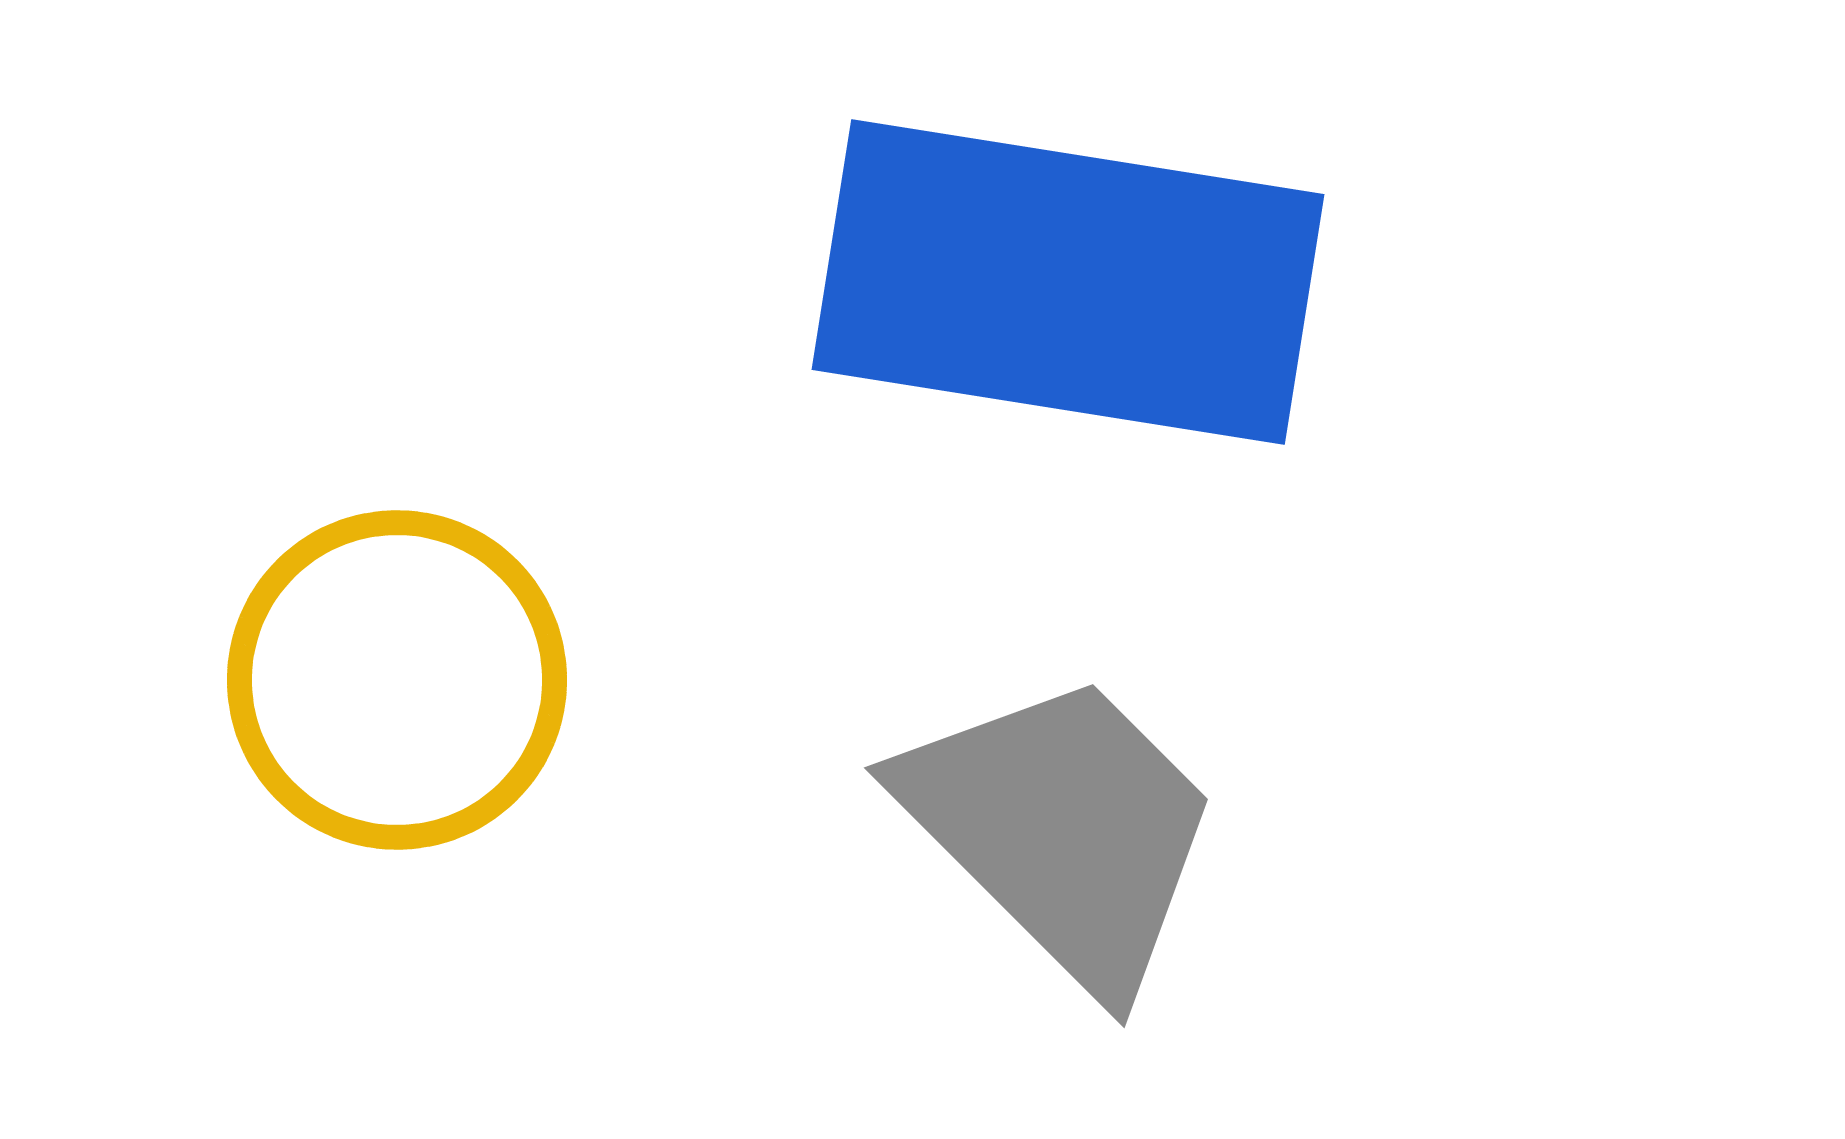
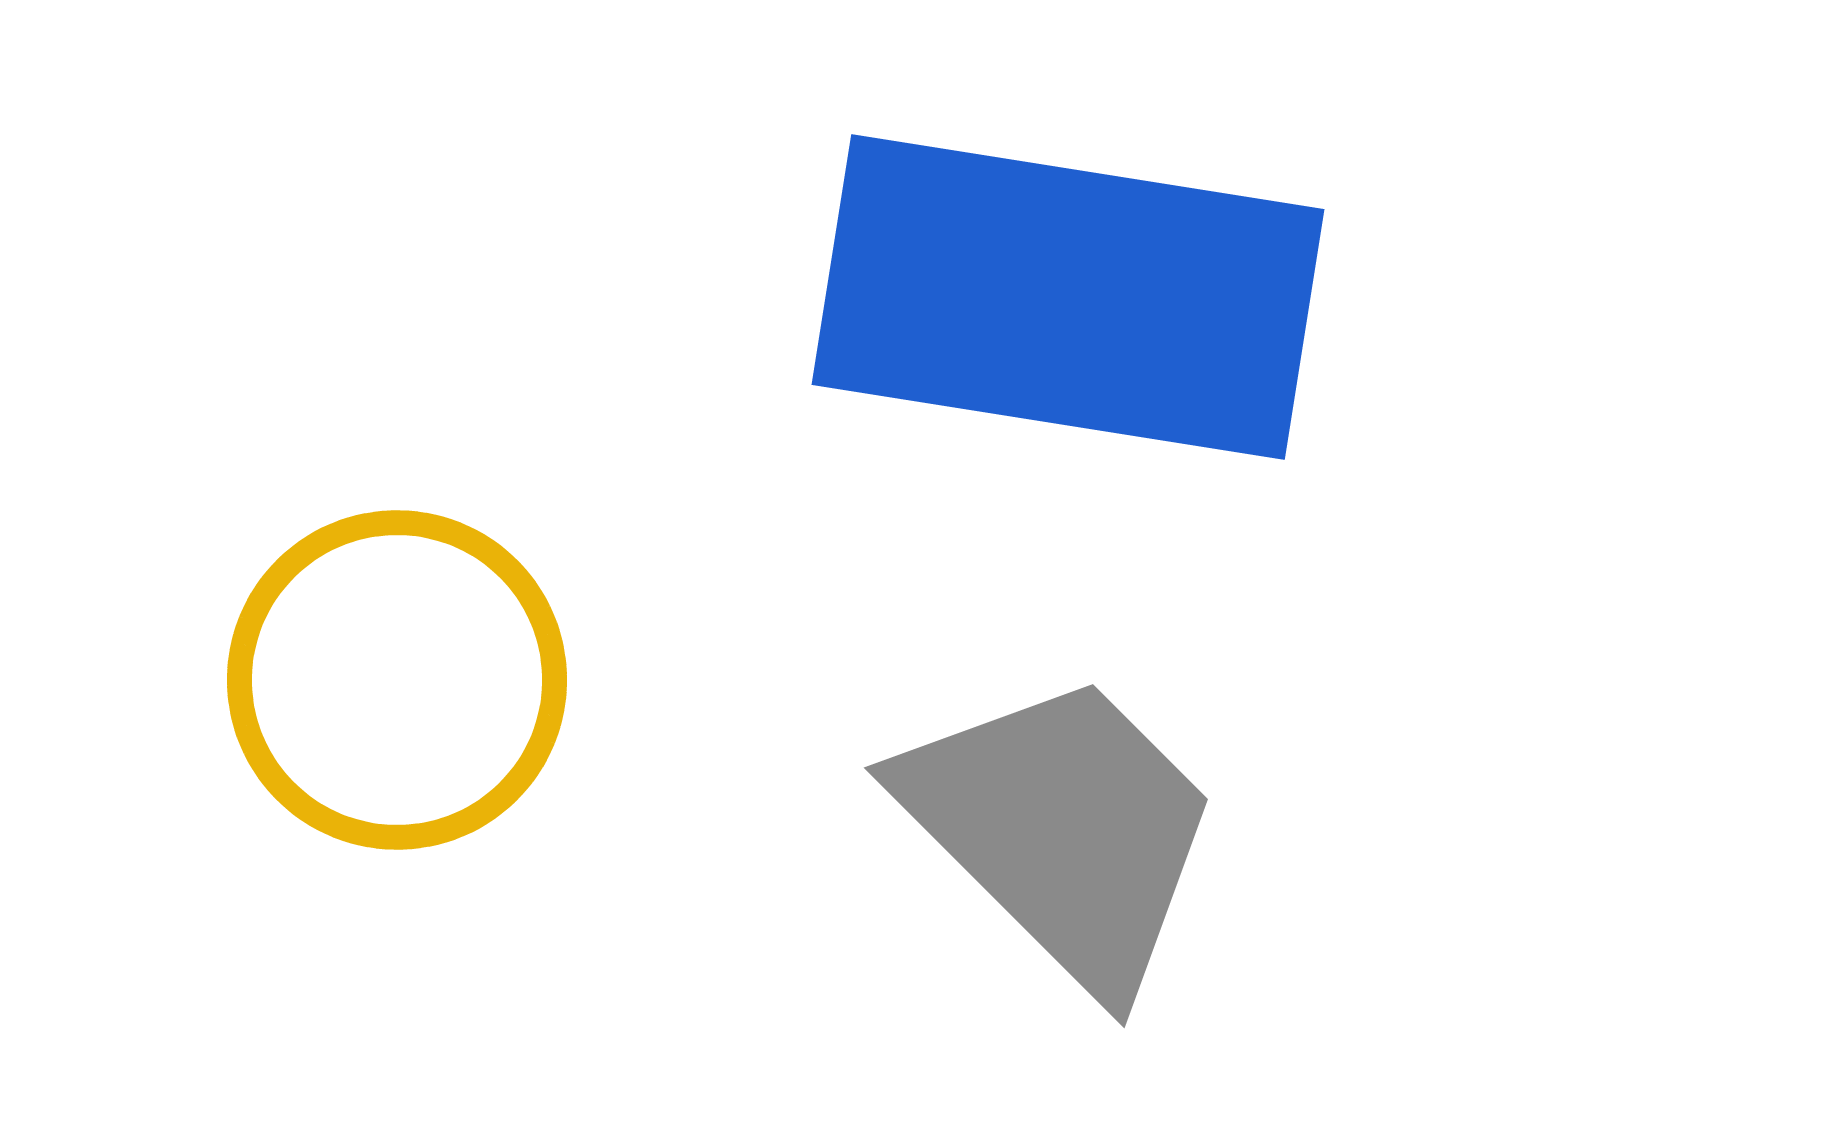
blue rectangle: moved 15 px down
